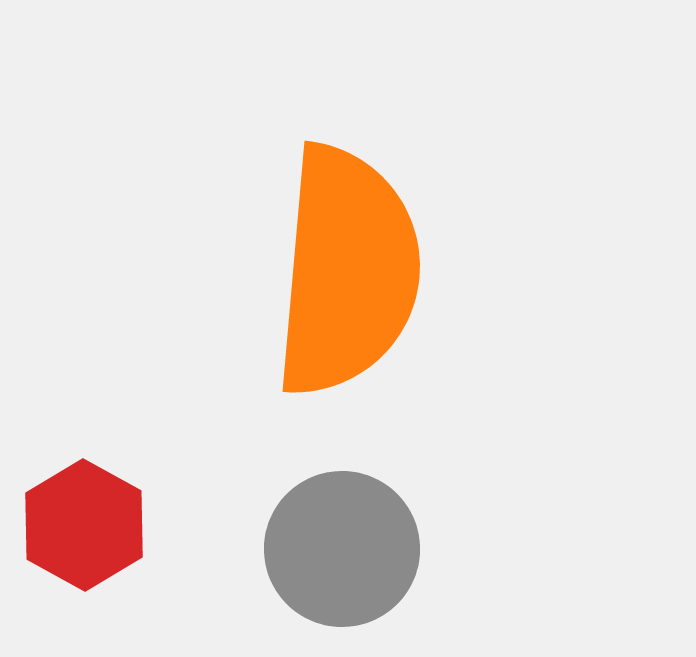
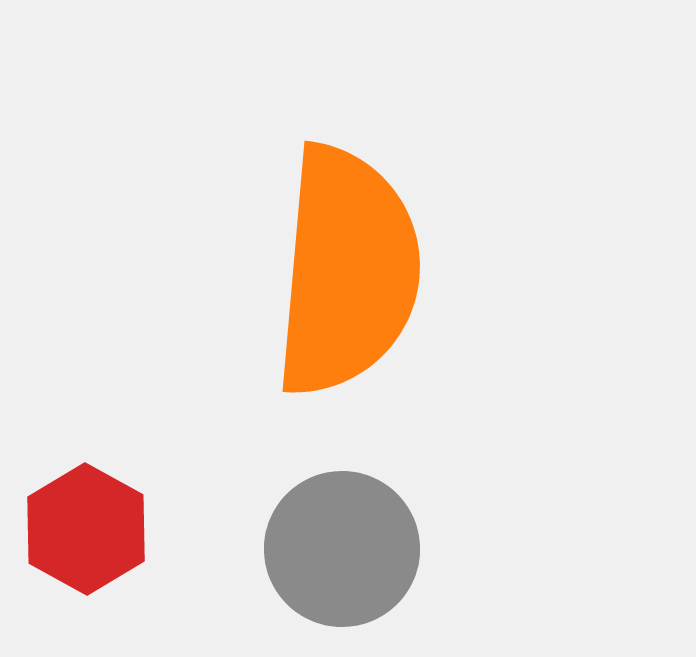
red hexagon: moved 2 px right, 4 px down
